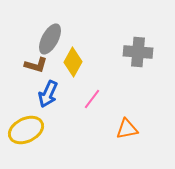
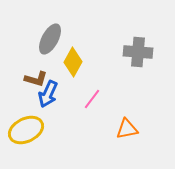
brown L-shape: moved 14 px down
